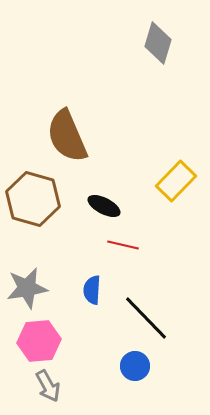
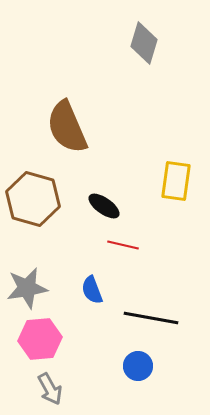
gray diamond: moved 14 px left
brown semicircle: moved 9 px up
yellow rectangle: rotated 36 degrees counterclockwise
black ellipse: rotated 8 degrees clockwise
blue semicircle: rotated 24 degrees counterclockwise
black line: moved 5 px right; rotated 36 degrees counterclockwise
pink hexagon: moved 1 px right, 2 px up
blue circle: moved 3 px right
gray arrow: moved 2 px right, 3 px down
